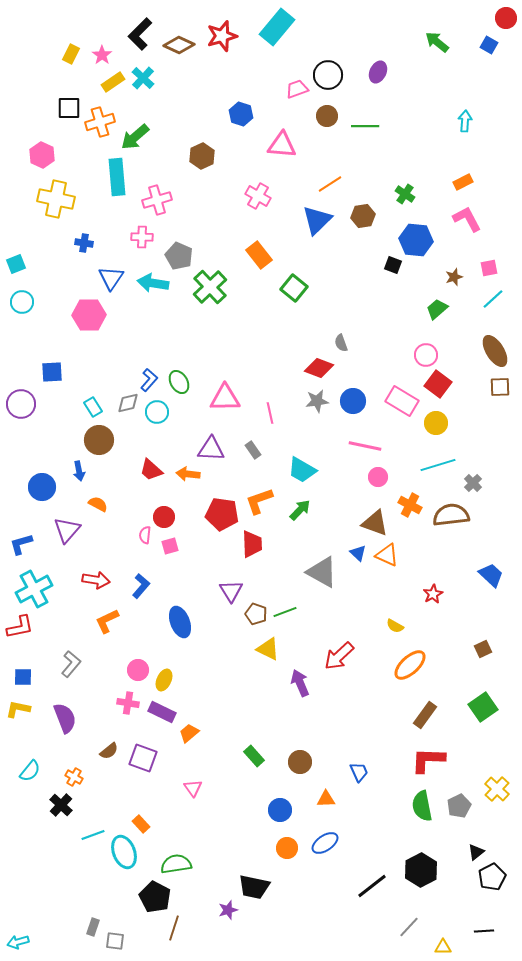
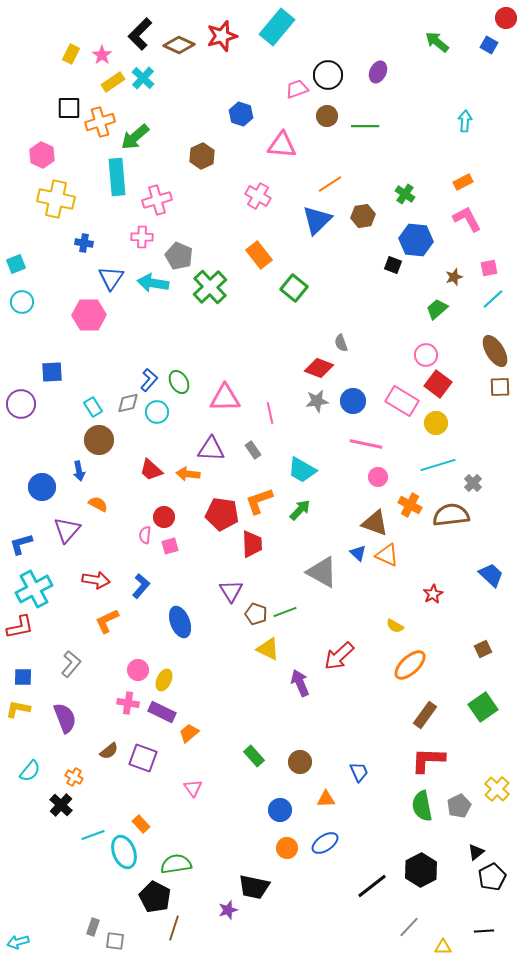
pink line at (365, 446): moved 1 px right, 2 px up
